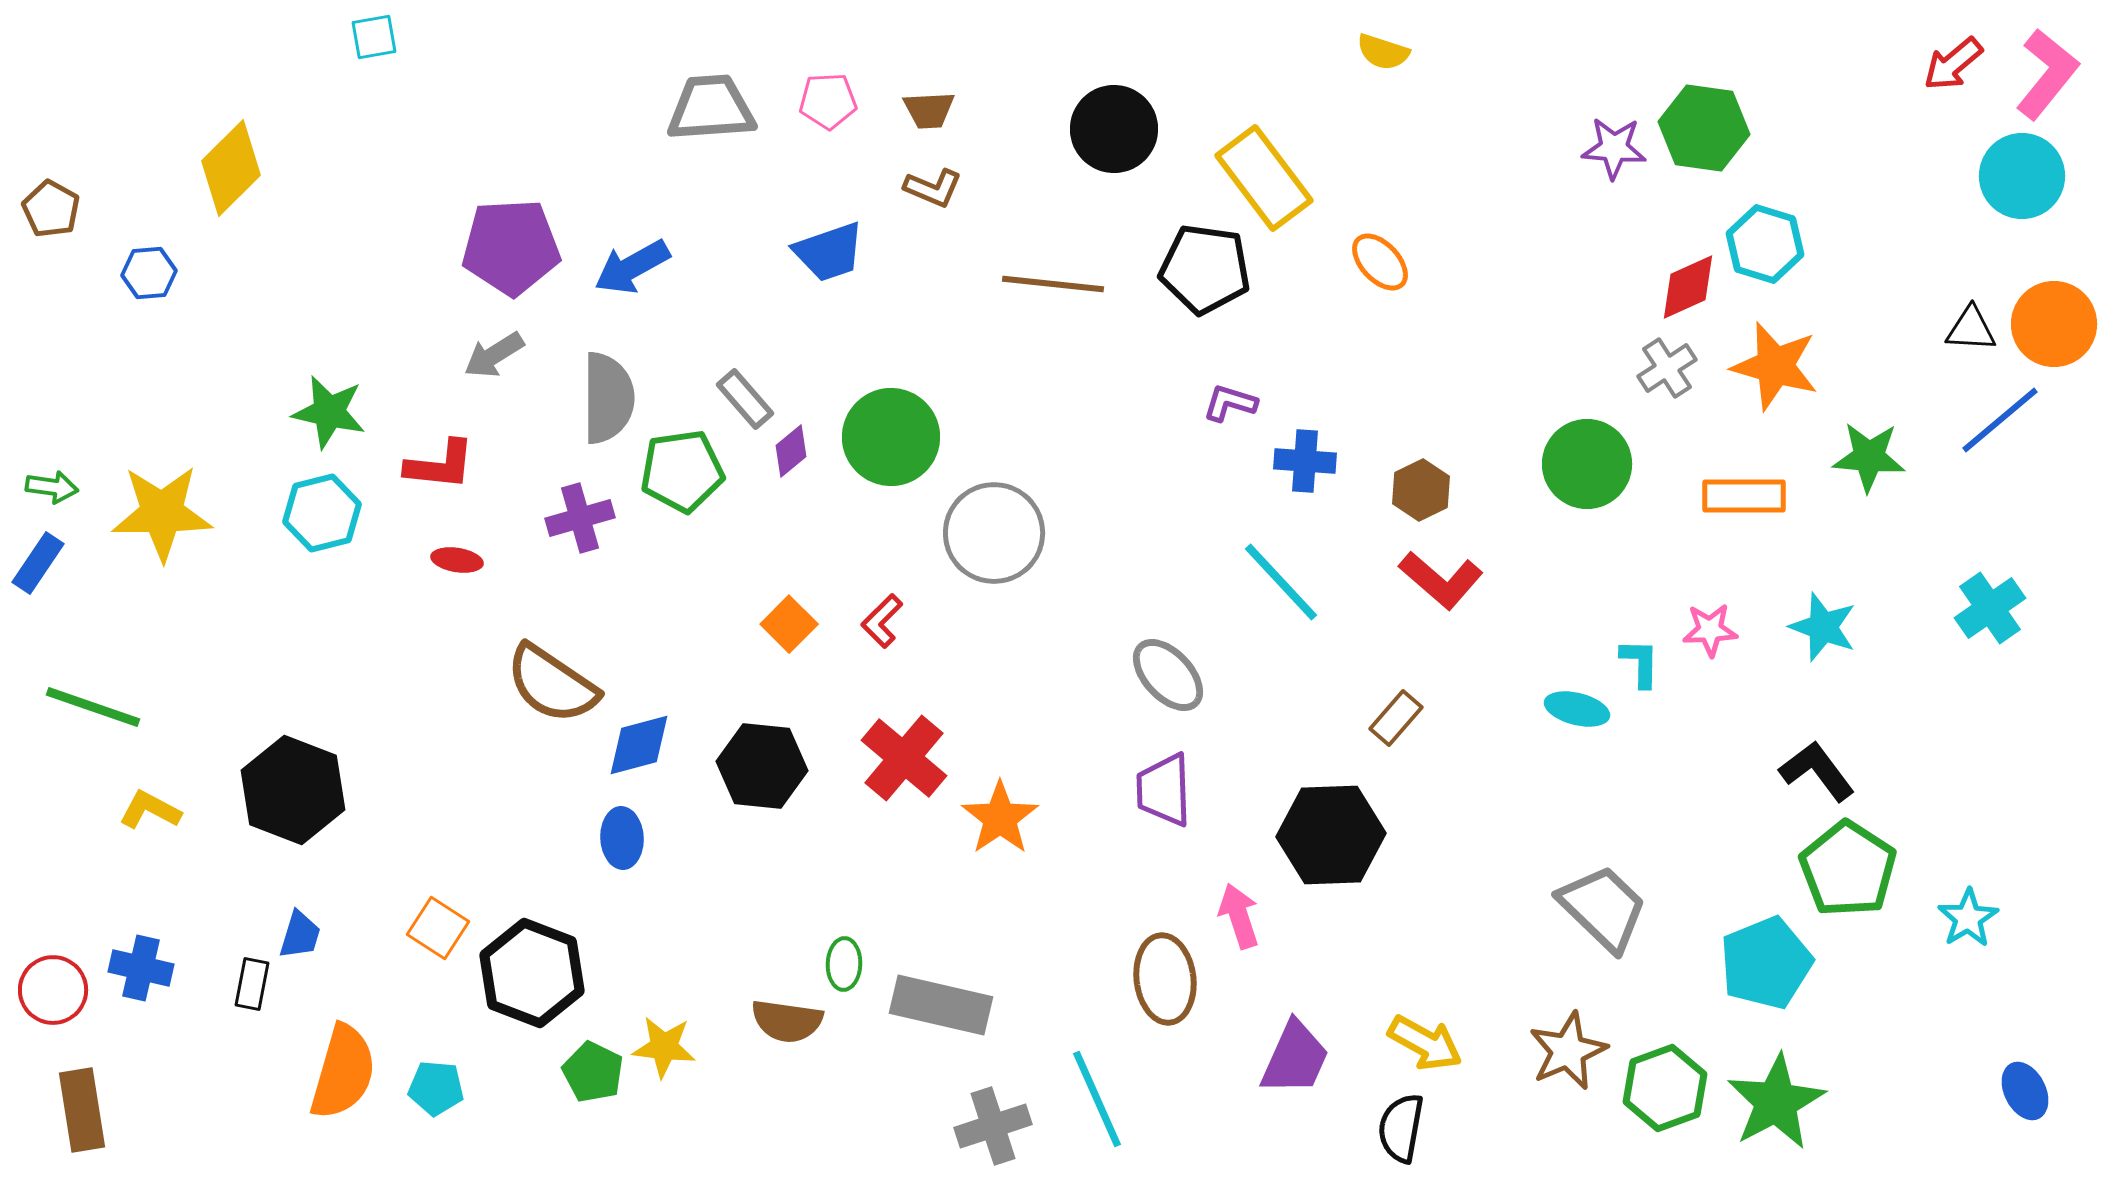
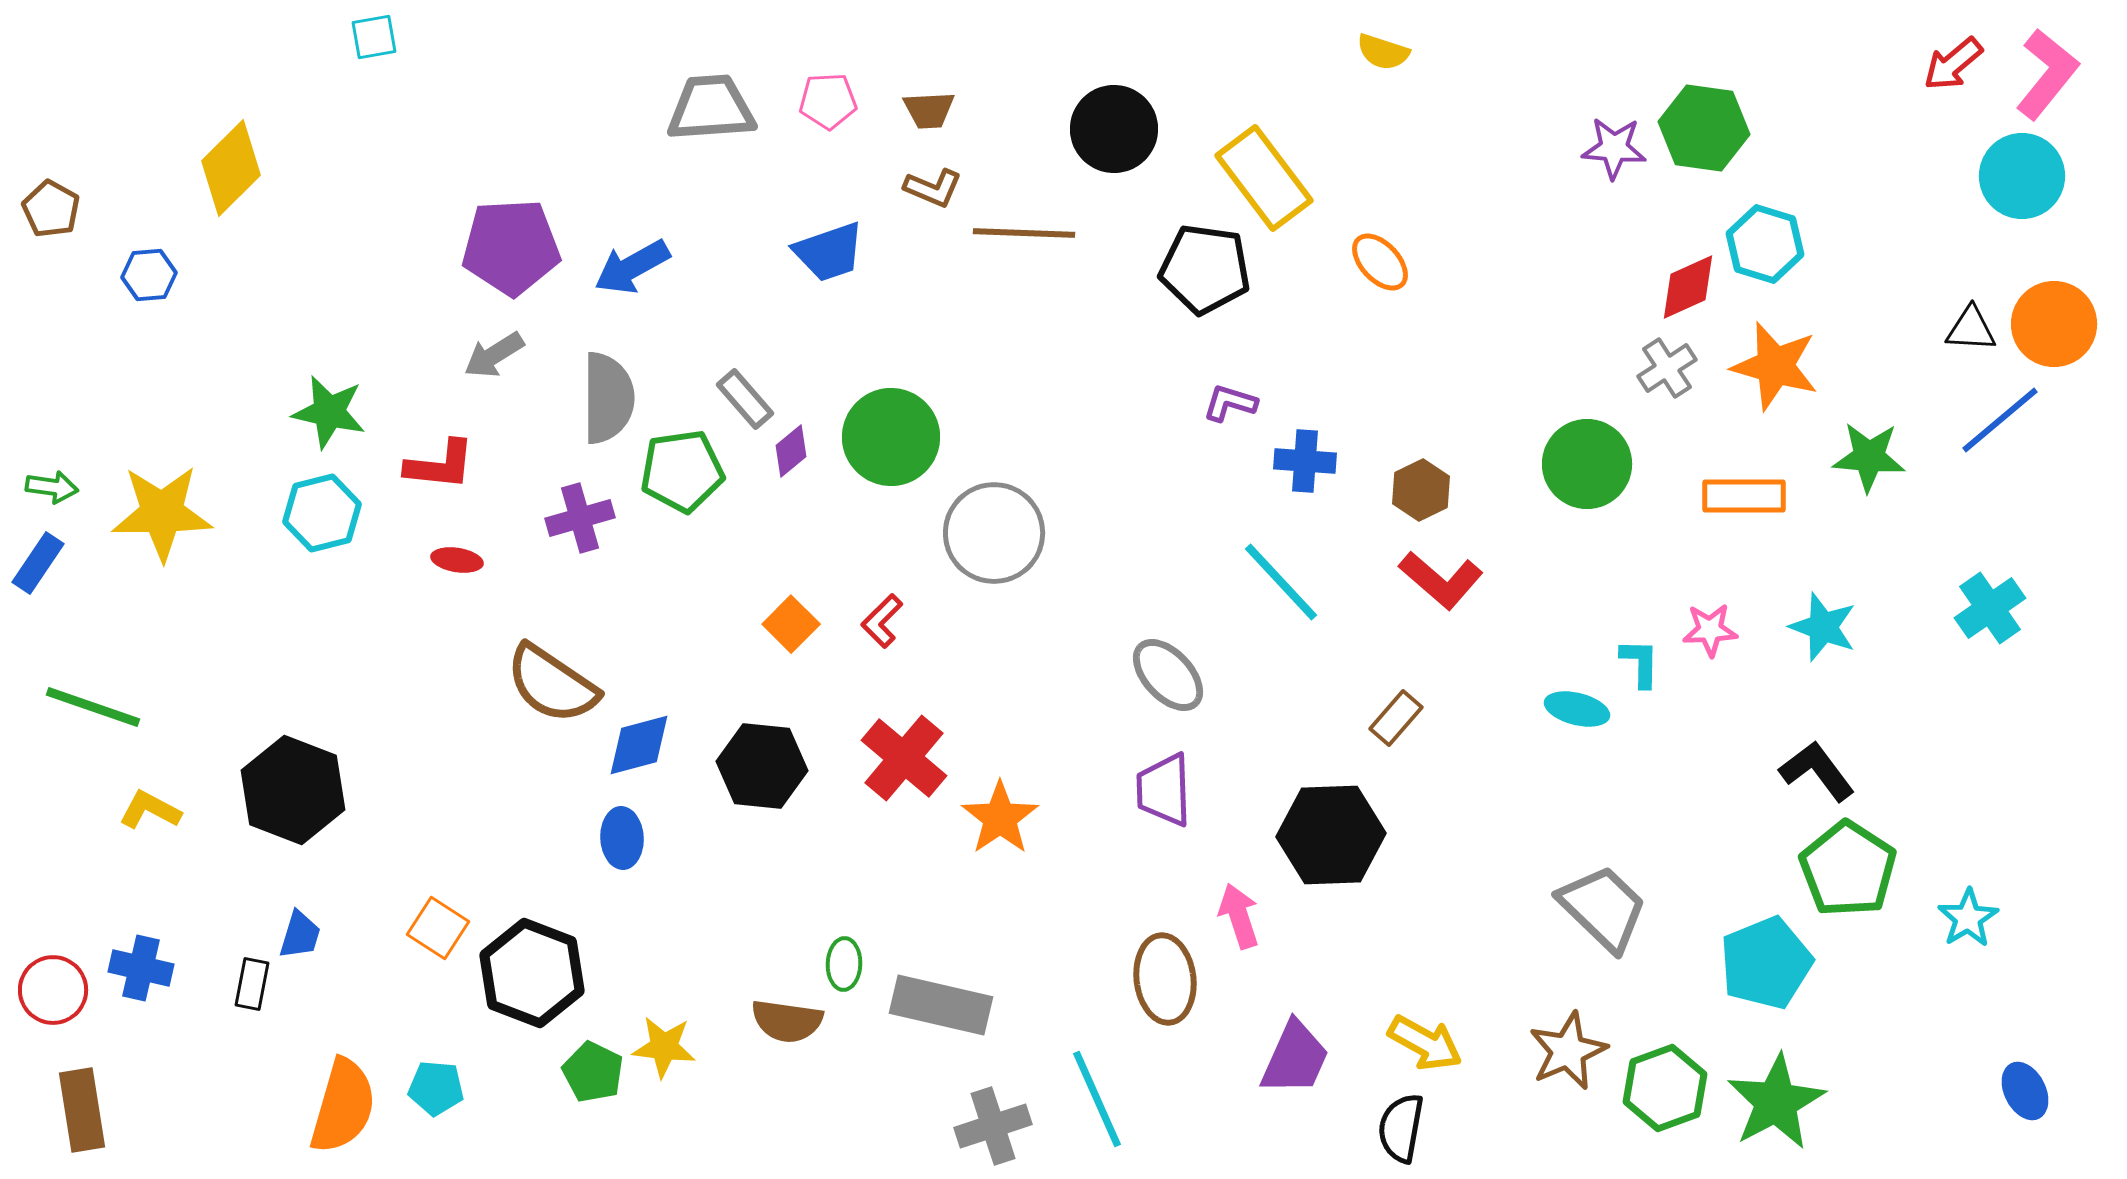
blue hexagon at (149, 273): moved 2 px down
brown line at (1053, 284): moved 29 px left, 51 px up; rotated 4 degrees counterclockwise
orange square at (789, 624): moved 2 px right
orange semicircle at (343, 1072): moved 34 px down
